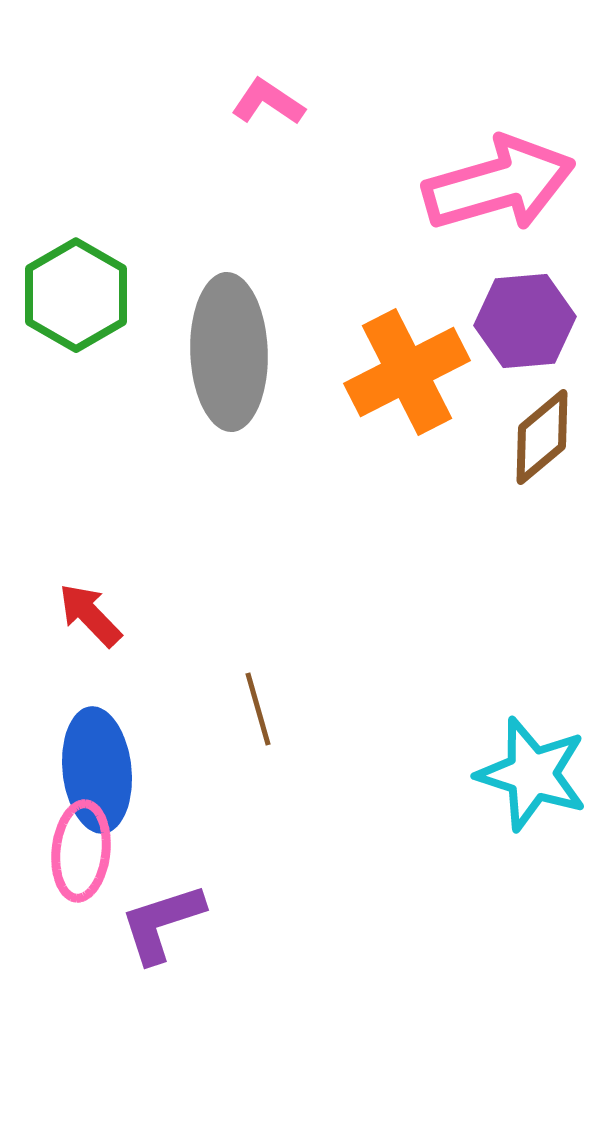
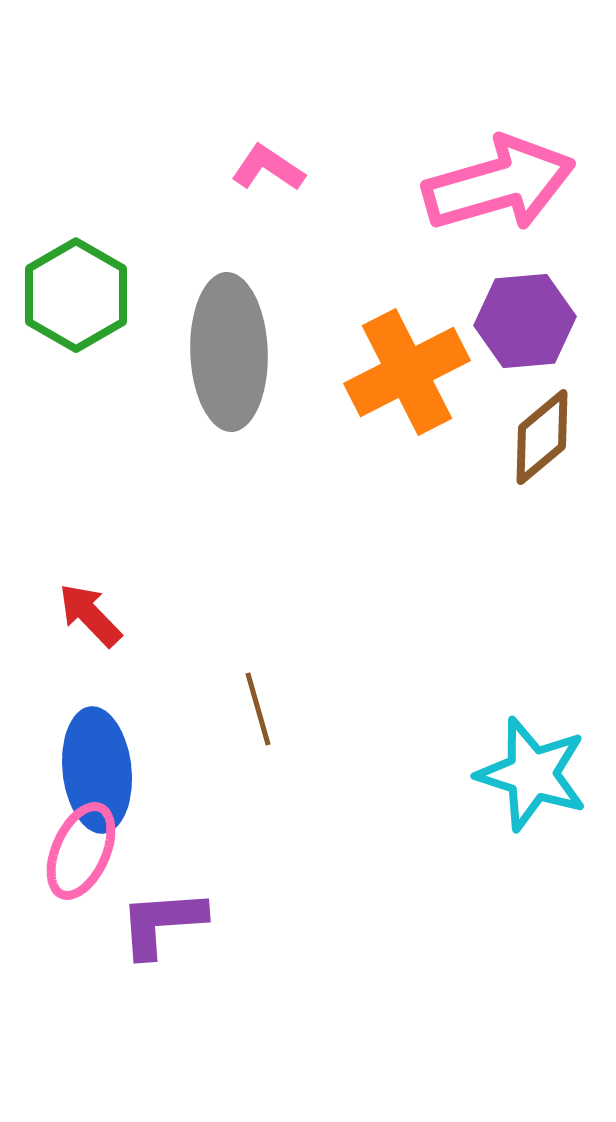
pink L-shape: moved 66 px down
pink ellipse: rotated 18 degrees clockwise
purple L-shape: rotated 14 degrees clockwise
